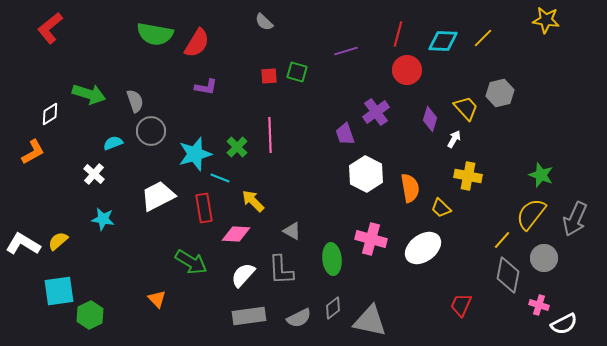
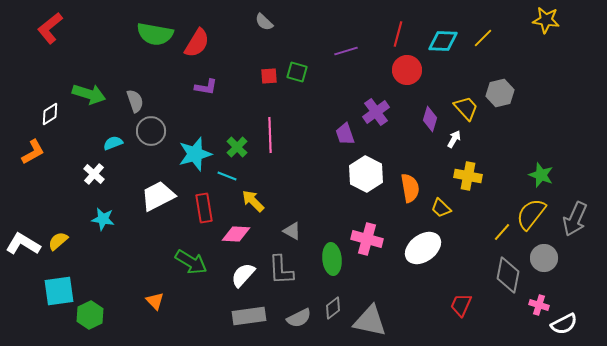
cyan line at (220, 178): moved 7 px right, 2 px up
pink cross at (371, 239): moved 4 px left
yellow line at (502, 240): moved 8 px up
orange triangle at (157, 299): moved 2 px left, 2 px down
